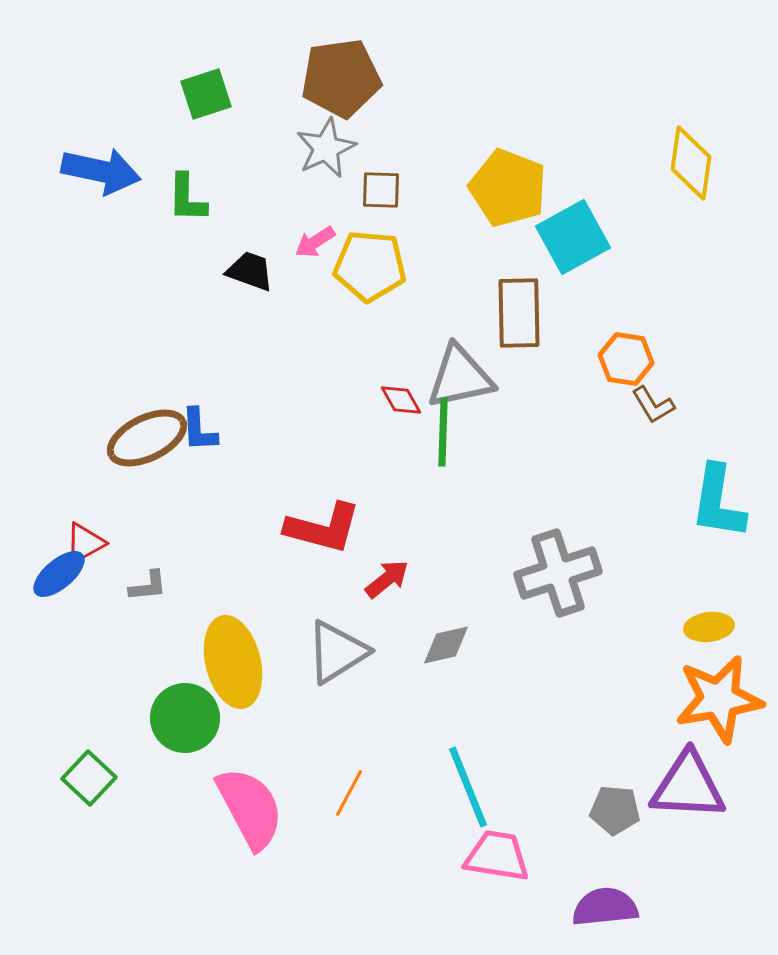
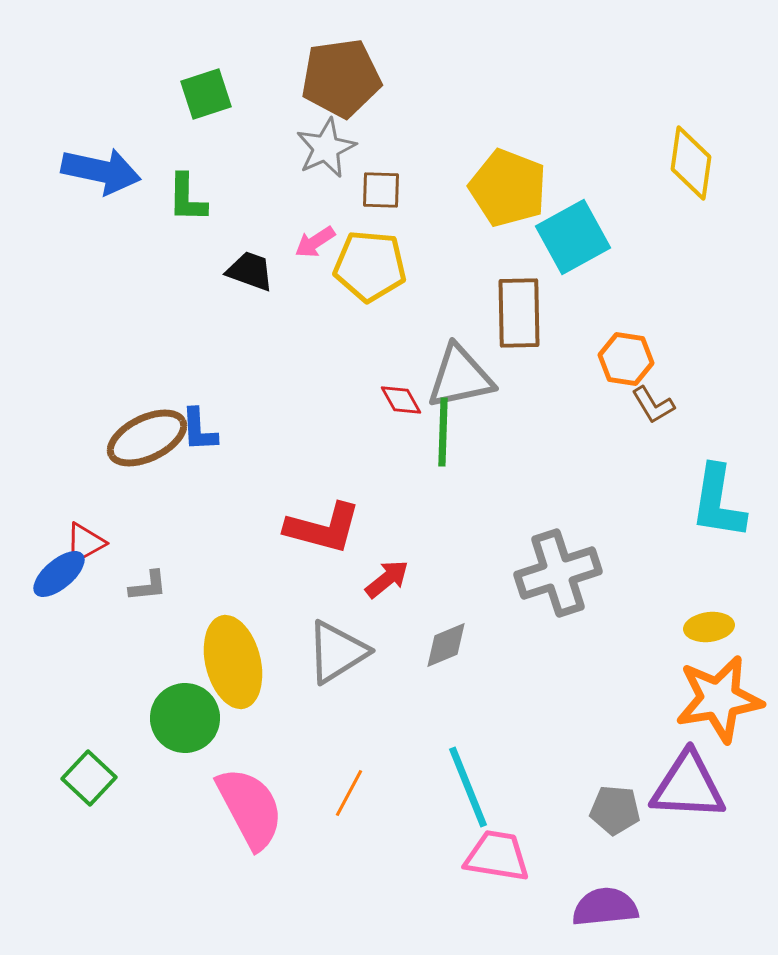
gray diamond at (446, 645): rotated 10 degrees counterclockwise
